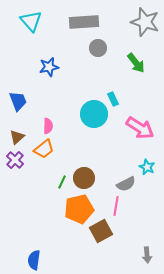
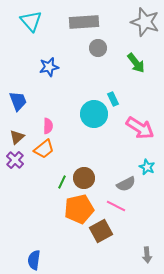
pink line: rotated 72 degrees counterclockwise
